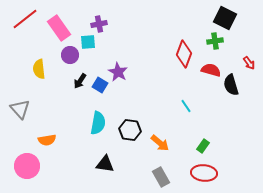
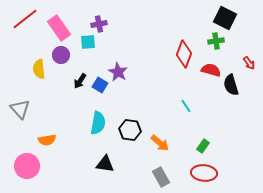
green cross: moved 1 px right
purple circle: moved 9 px left
